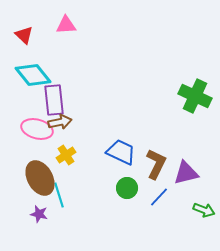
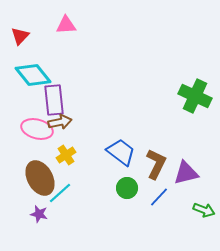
red triangle: moved 4 px left, 1 px down; rotated 30 degrees clockwise
blue trapezoid: rotated 12 degrees clockwise
cyan line: moved 1 px right, 2 px up; rotated 65 degrees clockwise
